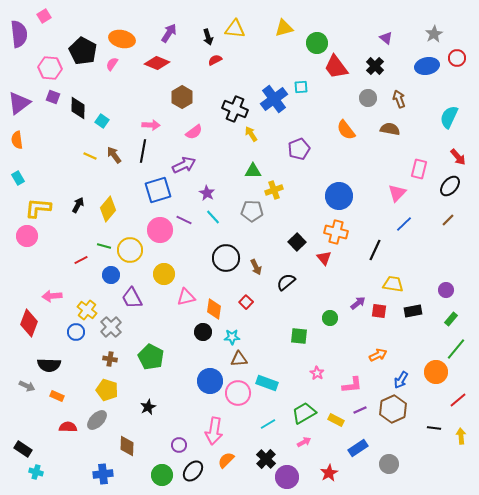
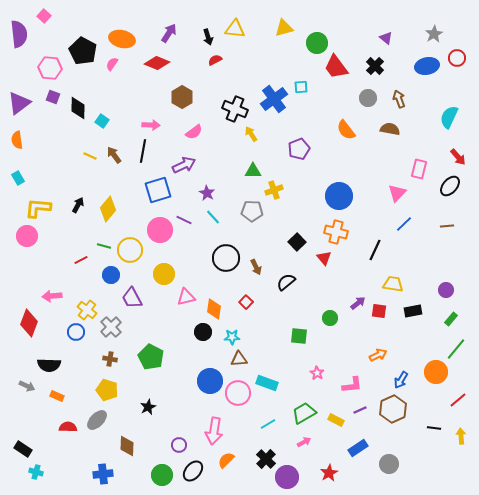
pink square at (44, 16): rotated 16 degrees counterclockwise
brown line at (448, 220): moved 1 px left, 6 px down; rotated 40 degrees clockwise
